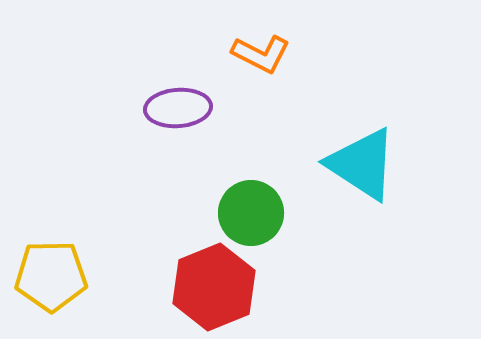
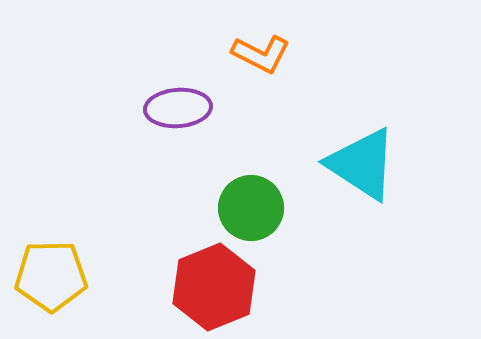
green circle: moved 5 px up
